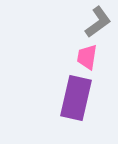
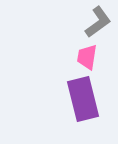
purple rectangle: moved 7 px right, 1 px down; rotated 27 degrees counterclockwise
